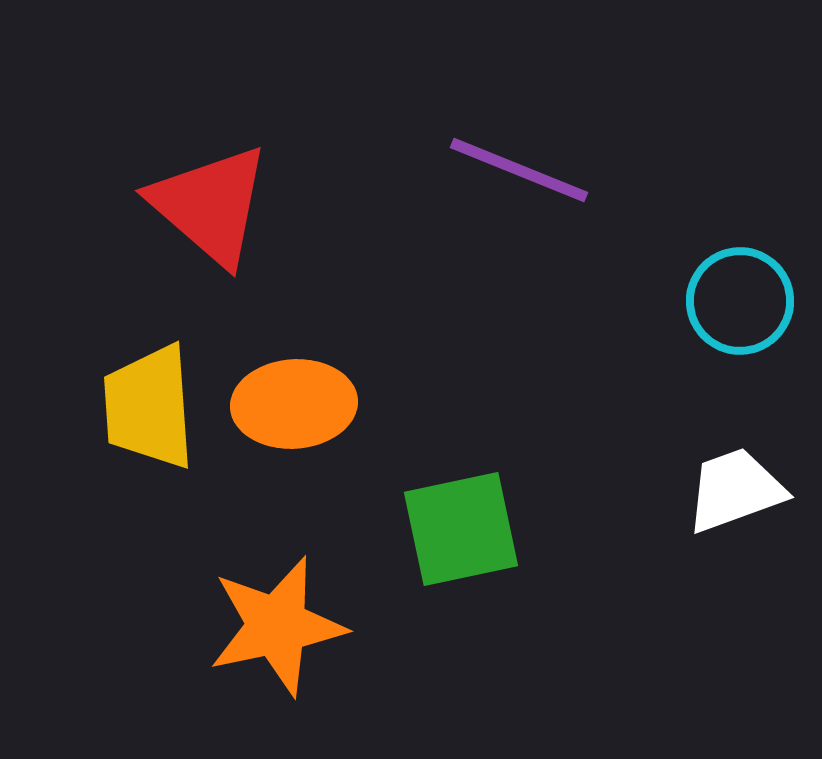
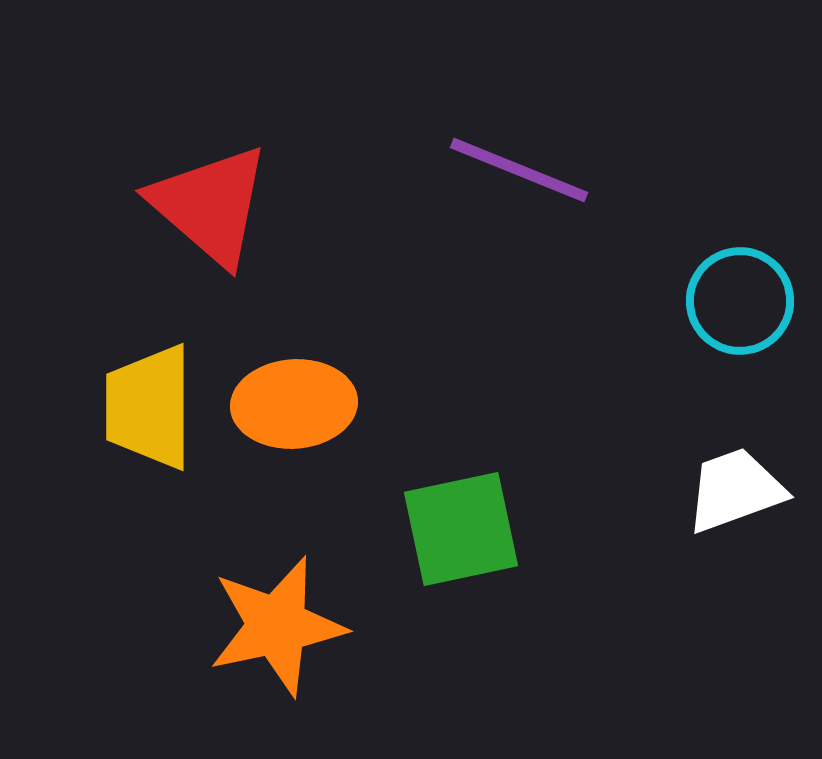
yellow trapezoid: rotated 4 degrees clockwise
